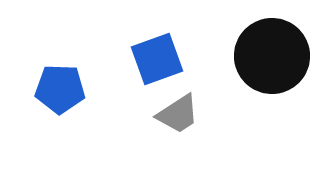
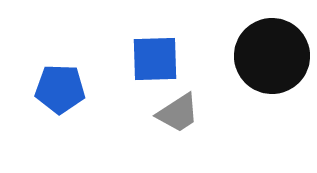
blue square: moved 2 px left; rotated 18 degrees clockwise
gray trapezoid: moved 1 px up
